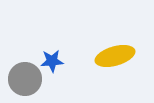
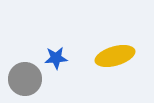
blue star: moved 4 px right, 3 px up
